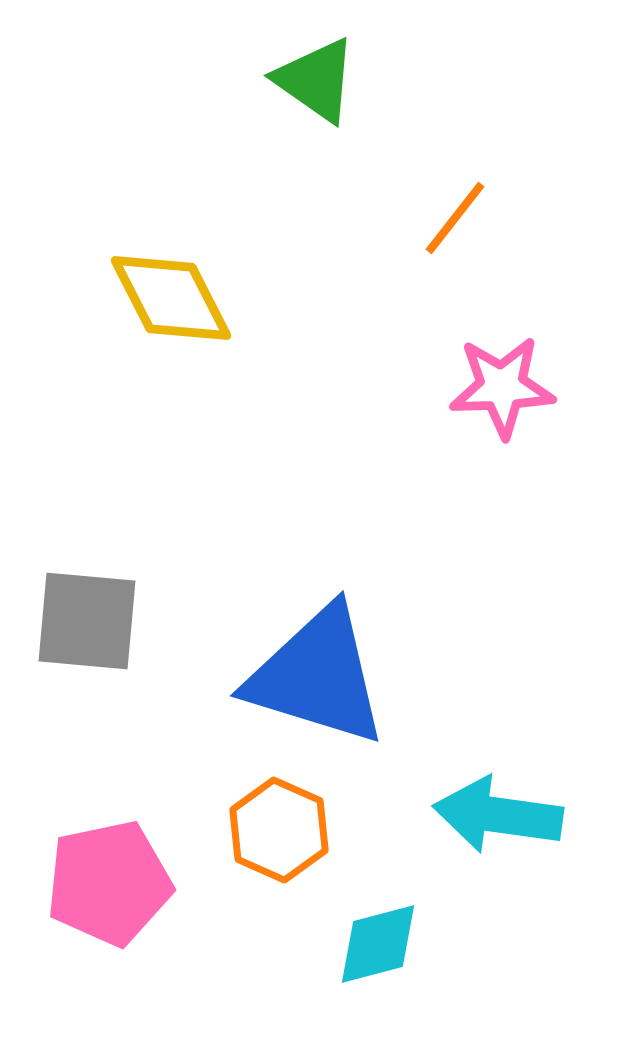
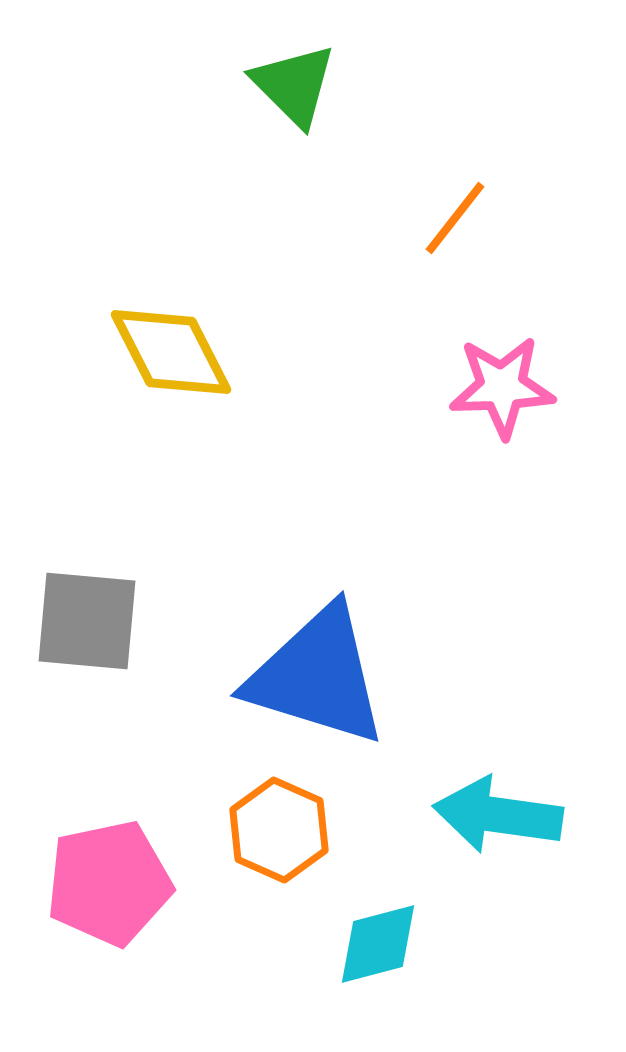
green triangle: moved 22 px left, 5 px down; rotated 10 degrees clockwise
yellow diamond: moved 54 px down
